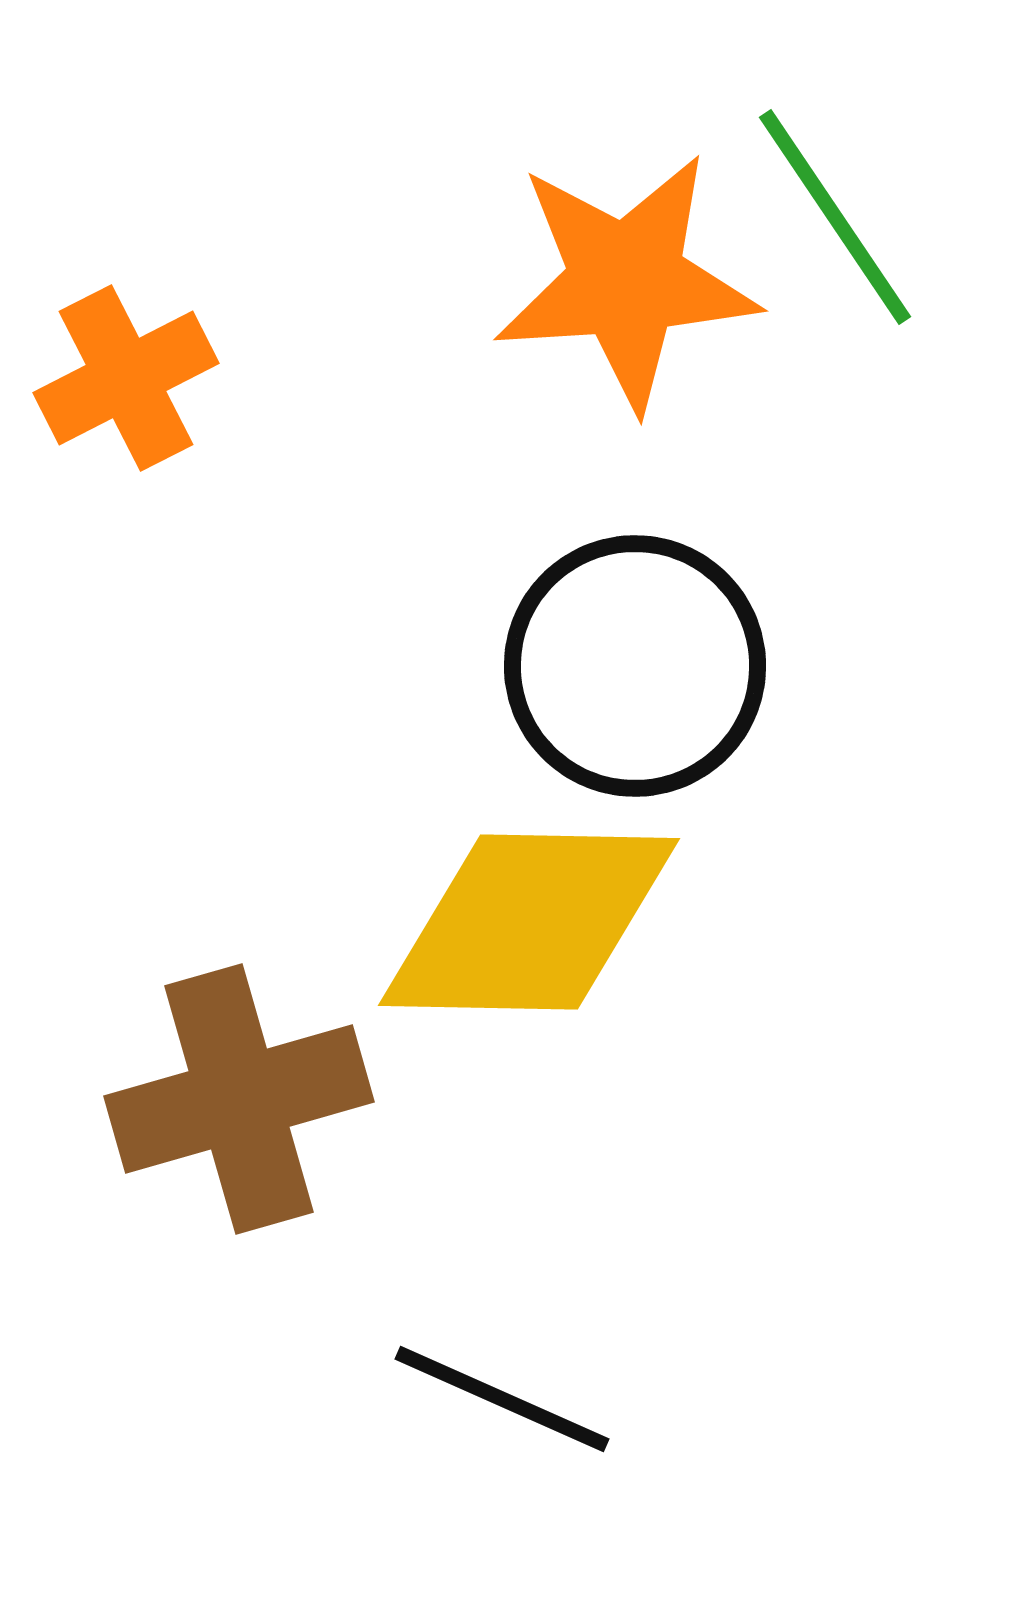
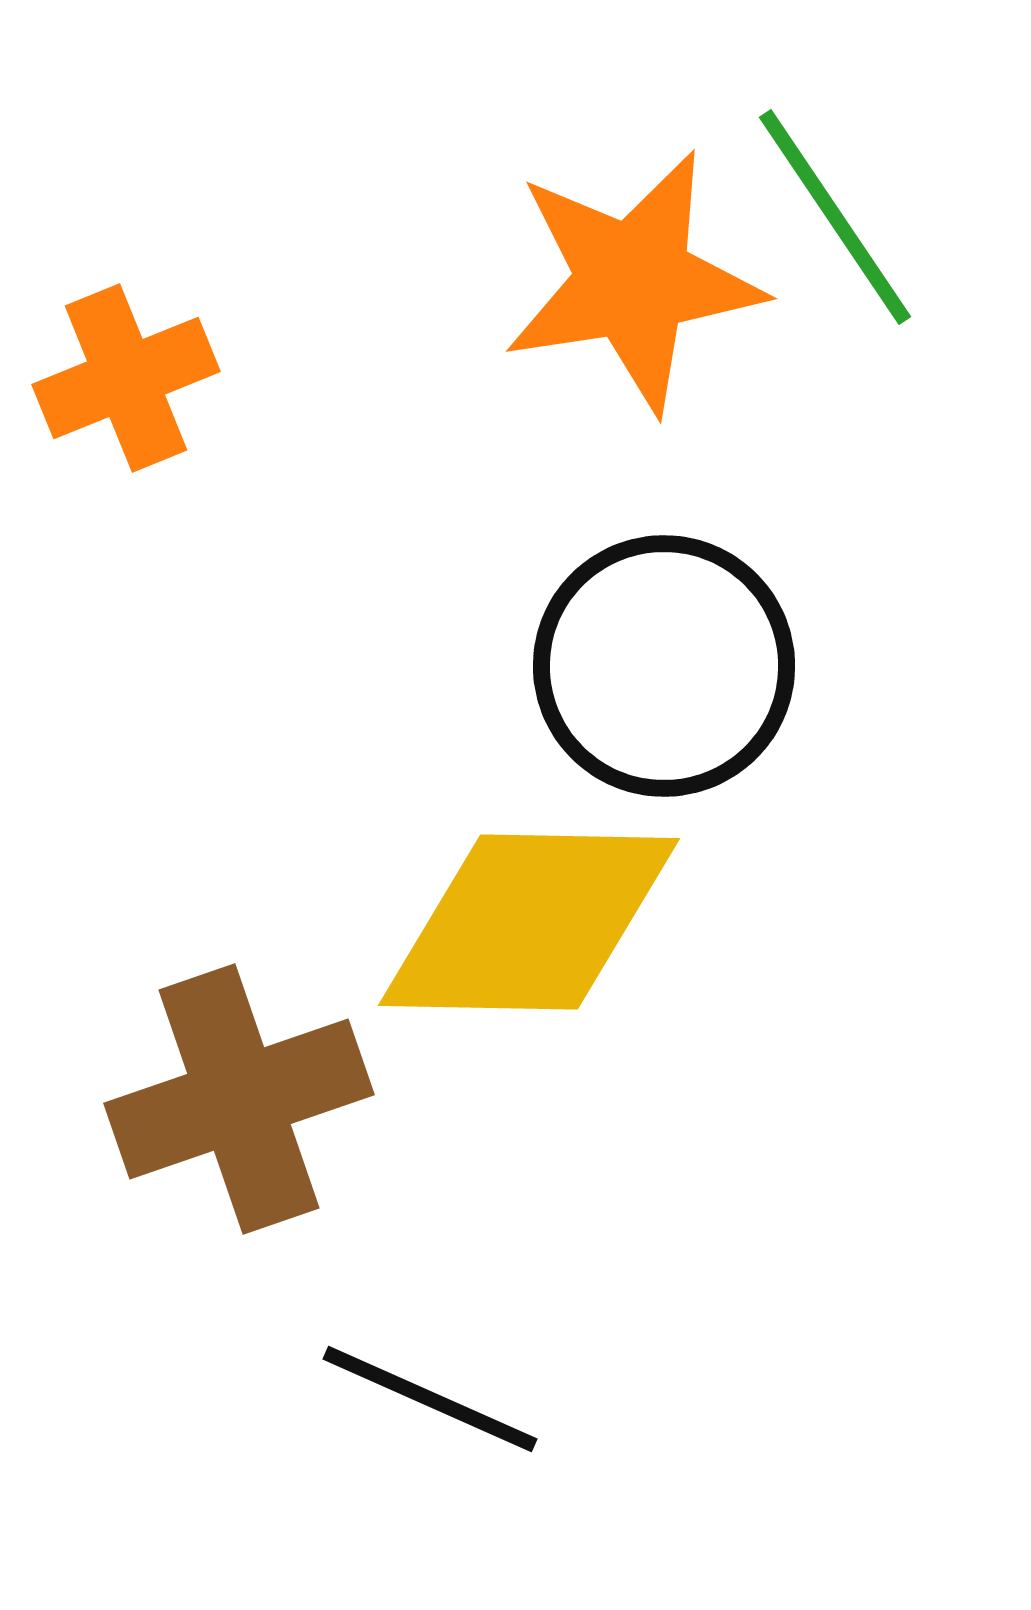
orange star: moved 7 px right; rotated 5 degrees counterclockwise
orange cross: rotated 5 degrees clockwise
black circle: moved 29 px right
brown cross: rotated 3 degrees counterclockwise
black line: moved 72 px left
